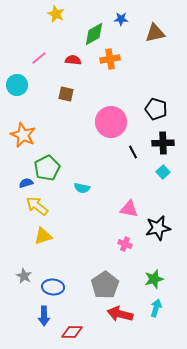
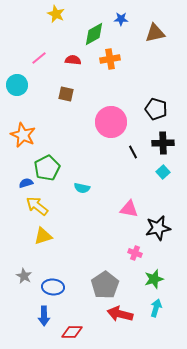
pink cross: moved 10 px right, 9 px down
